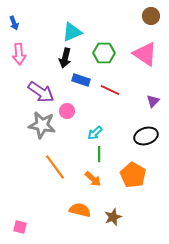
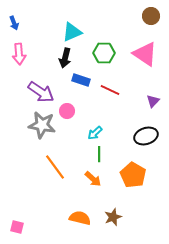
orange semicircle: moved 8 px down
pink square: moved 3 px left
